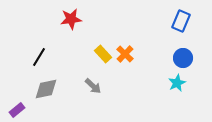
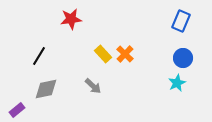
black line: moved 1 px up
